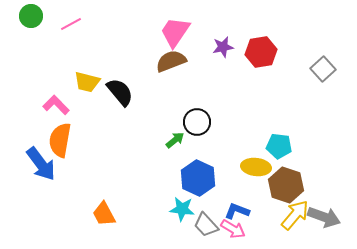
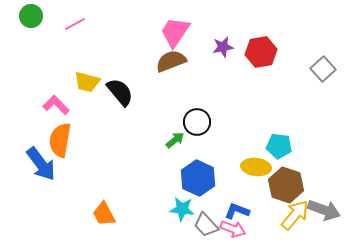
pink line: moved 4 px right
gray arrow: moved 7 px up
pink arrow: rotated 10 degrees counterclockwise
